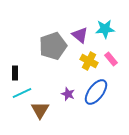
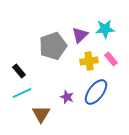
purple triangle: rotated 36 degrees clockwise
yellow cross: rotated 36 degrees counterclockwise
black rectangle: moved 4 px right, 2 px up; rotated 40 degrees counterclockwise
purple star: moved 1 px left, 3 px down
brown triangle: moved 1 px right, 4 px down
